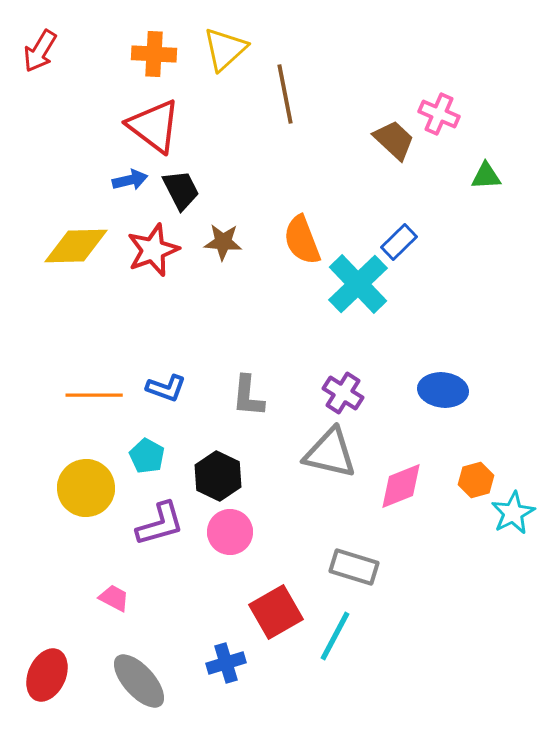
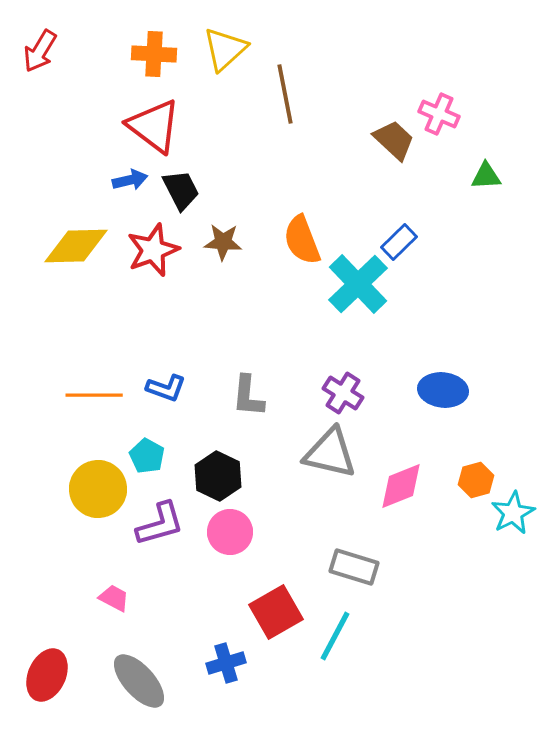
yellow circle: moved 12 px right, 1 px down
